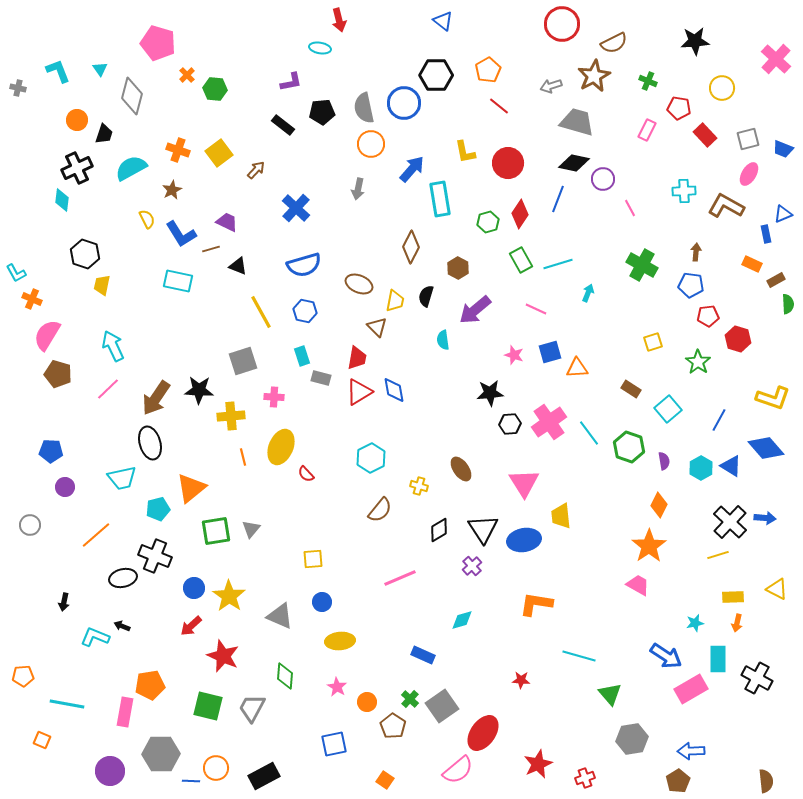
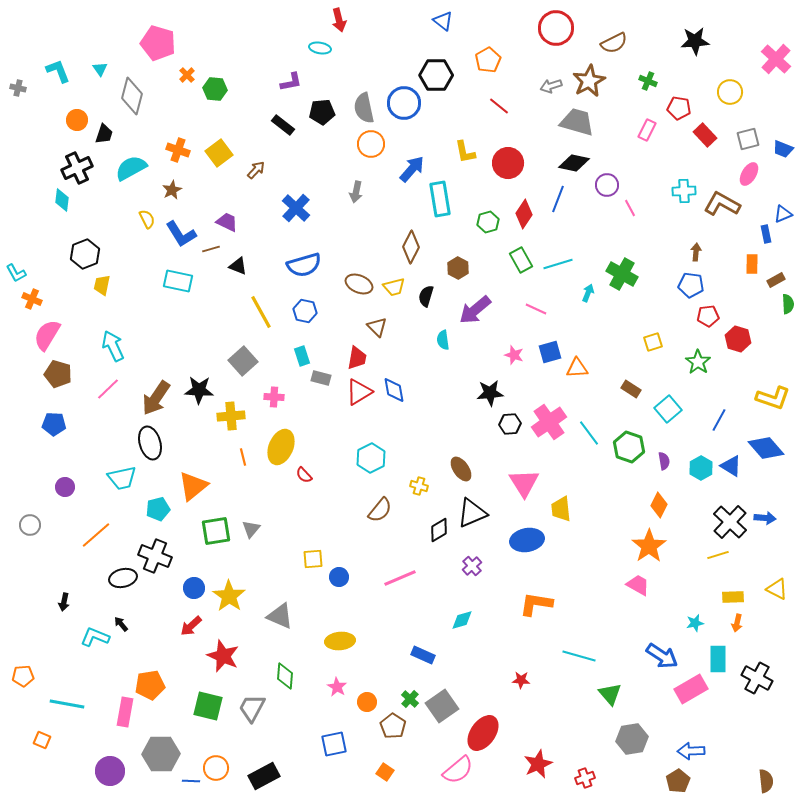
red circle at (562, 24): moved 6 px left, 4 px down
orange pentagon at (488, 70): moved 10 px up
brown star at (594, 76): moved 5 px left, 5 px down
yellow circle at (722, 88): moved 8 px right, 4 px down
purple circle at (603, 179): moved 4 px right, 6 px down
gray arrow at (358, 189): moved 2 px left, 3 px down
brown L-shape at (726, 206): moved 4 px left, 2 px up
red diamond at (520, 214): moved 4 px right
black hexagon at (85, 254): rotated 20 degrees clockwise
orange rectangle at (752, 264): rotated 66 degrees clockwise
green cross at (642, 265): moved 20 px left, 9 px down
yellow trapezoid at (395, 301): moved 1 px left, 14 px up; rotated 65 degrees clockwise
gray square at (243, 361): rotated 24 degrees counterclockwise
blue pentagon at (51, 451): moved 3 px right, 27 px up
red semicircle at (306, 474): moved 2 px left, 1 px down
orange triangle at (191, 488): moved 2 px right, 2 px up
yellow trapezoid at (561, 516): moved 7 px up
black triangle at (483, 529): moved 11 px left, 16 px up; rotated 40 degrees clockwise
blue ellipse at (524, 540): moved 3 px right
blue circle at (322, 602): moved 17 px right, 25 px up
black arrow at (122, 626): moved 1 px left, 2 px up; rotated 28 degrees clockwise
blue arrow at (666, 656): moved 4 px left
orange square at (385, 780): moved 8 px up
